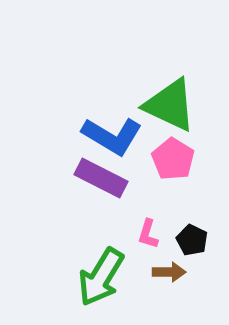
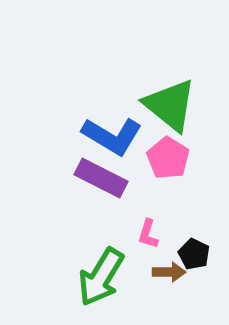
green triangle: rotated 14 degrees clockwise
pink pentagon: moved 5 px left, 1 px up
black pentagon: moved 2 px right, 14 px down
